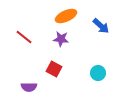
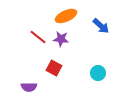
red line: moved 14 px right
red square: moved 1 px up
